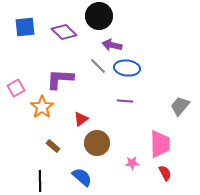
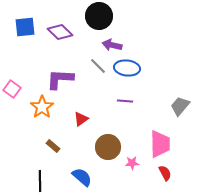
purple diamond: moved 4 px left
pink square: moved 4 px left, 1 px down; rotated 24 degrees counterclockwise
brown circle: moved 11 px right, 4 px down
